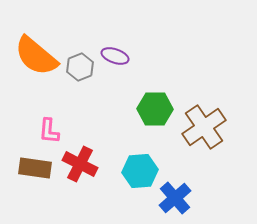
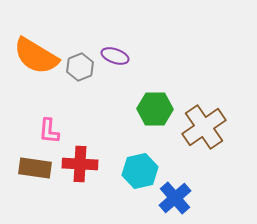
orange semicircle: rotated 9 degrees counterclockwise
red cross: rotated 24 degrees counterclockwise
cyan hexagon: rotated 8 degrees counterclockwise
